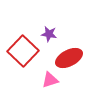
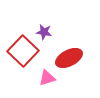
purple star: moved 5 px left, 2 px up
pink triangle: moved 3 px left, 2 px up
